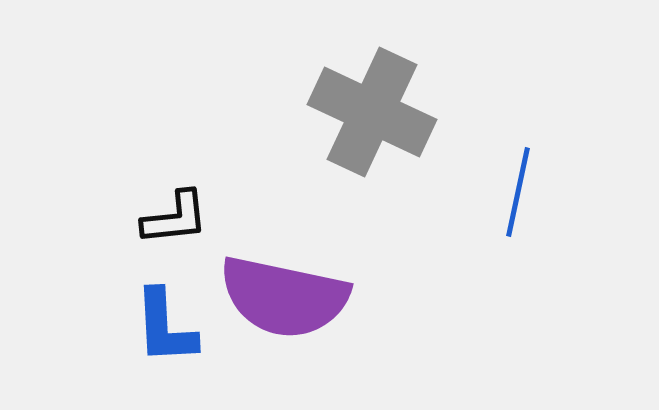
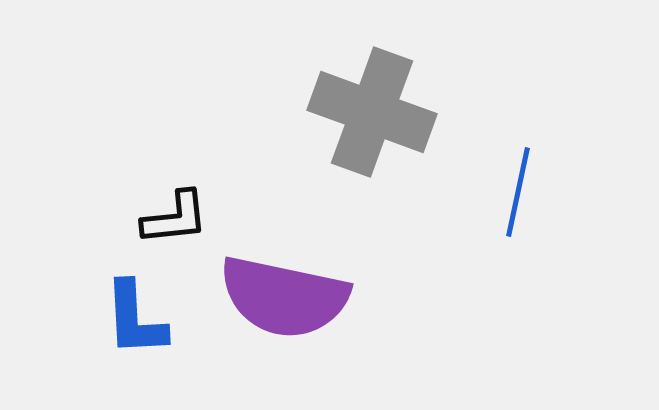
gray cross: rotated 5 degrees counterclockwise
blue L-shape: moved 30 px left, 8 px up
